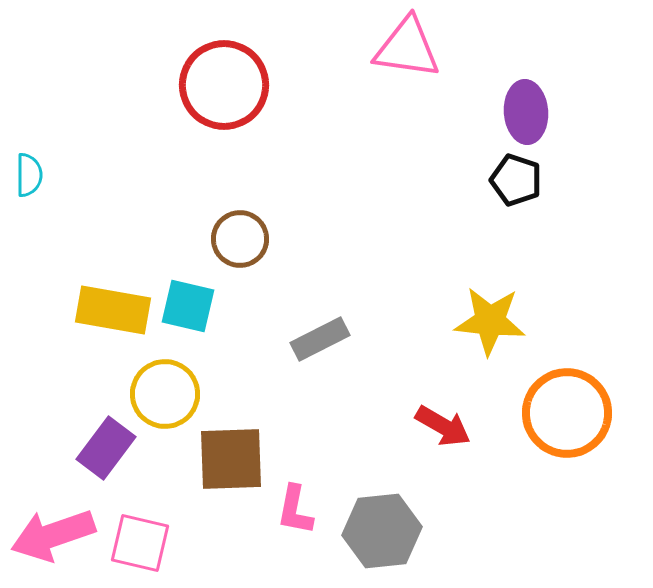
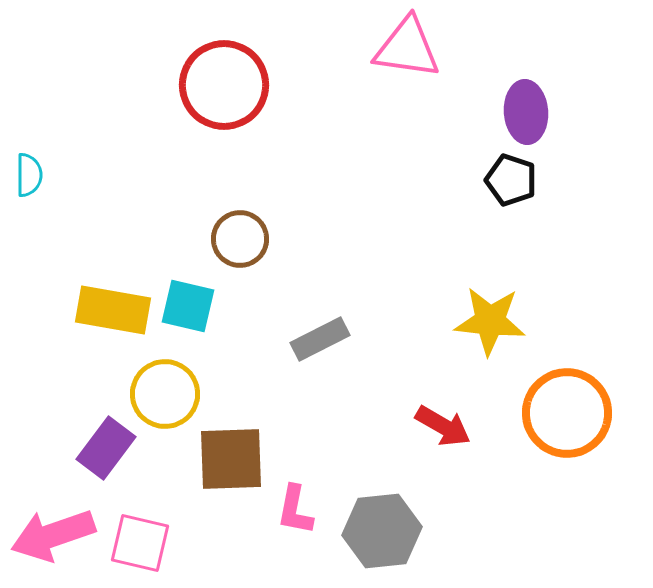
black pentagon: moved 5 px left
